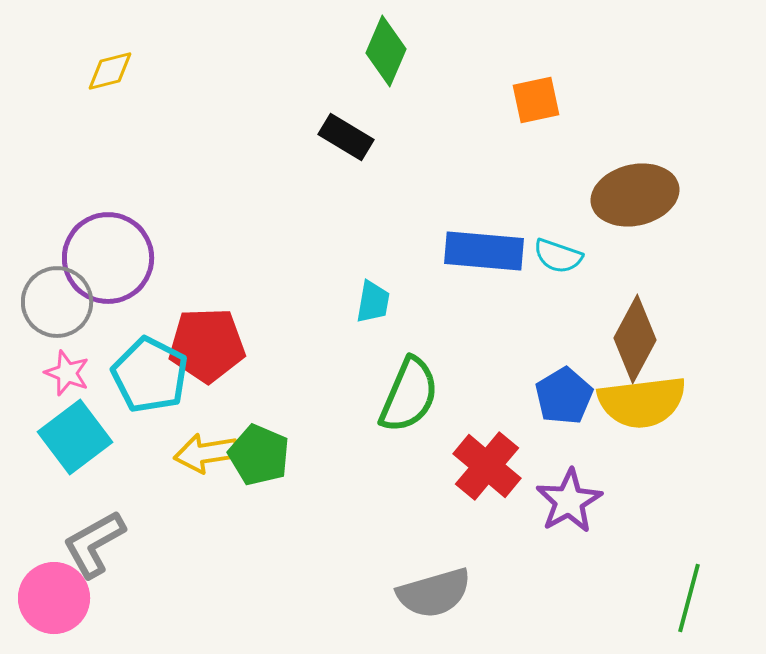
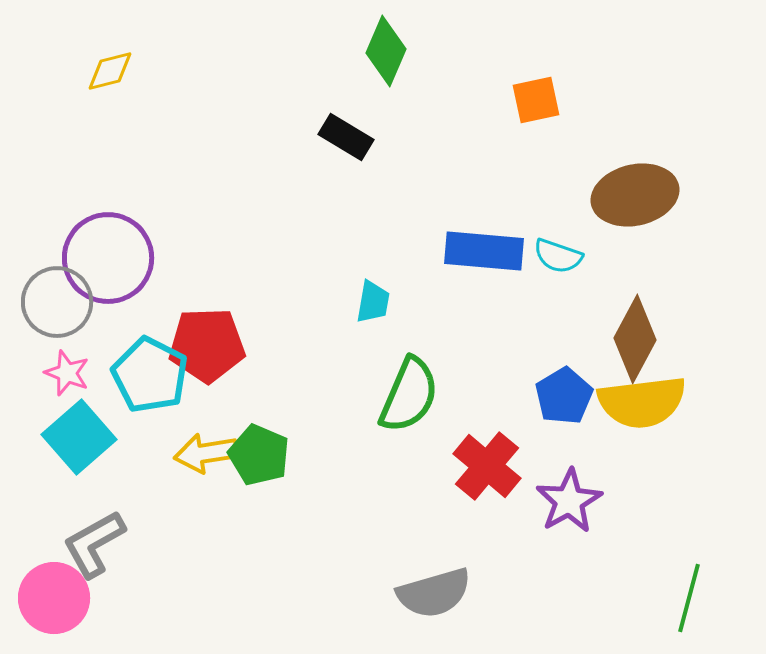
cyan square: moved 4 px right; rotated 4 degrees counterclockwise
